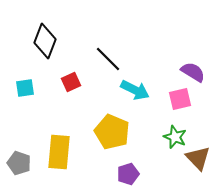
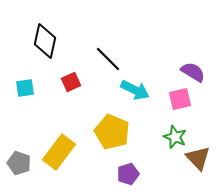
black diamond: rotated 8 degrees counterclockwise
yellow rectangle: rotated 32 degrees clockwise
